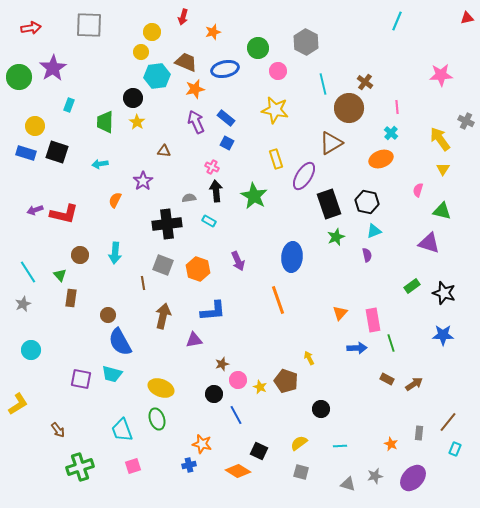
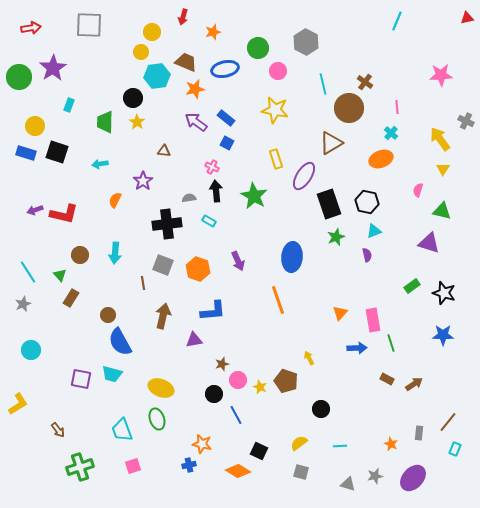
purple arrow at (196, 122): rotated 30 degrees counterclockwise
brown rectangle at (71, 298): rotated 24 degrees clockwise
